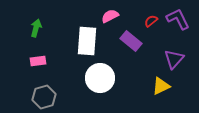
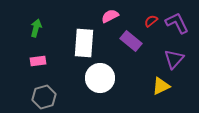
purple L-shape: moved 1 px left, 4 px down
white rectangle: moved 3 px left, 2 px down
